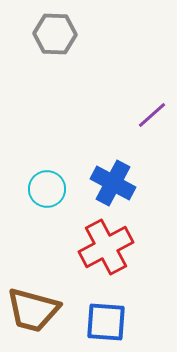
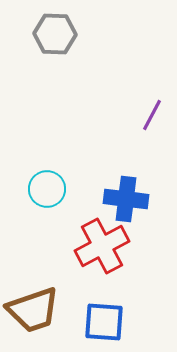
purple line: rotated 20 degrees counterclockwise
blue cross: moved 13 px right, 16 px down; rotated 21 degrees counterclockwise
red cross: moved 4 px left, 1 px up
brown trapezoid: rotated 34 degrees counterclockwise
blue square: moved 2 px left
